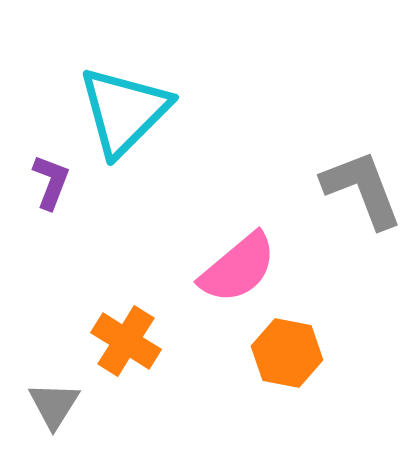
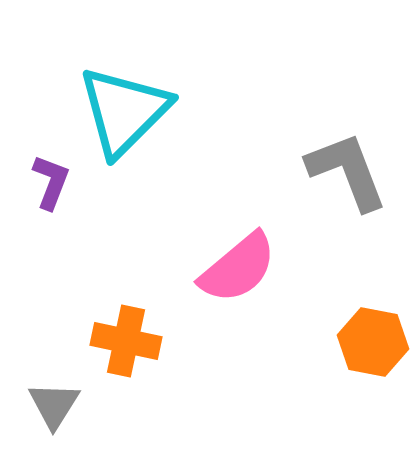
gray L-shape: moved 15 px left, 18 px up
orange cross: rotated 20 degrees counterclockwise
orange hexagon: moved 86 px right, 11 px up
